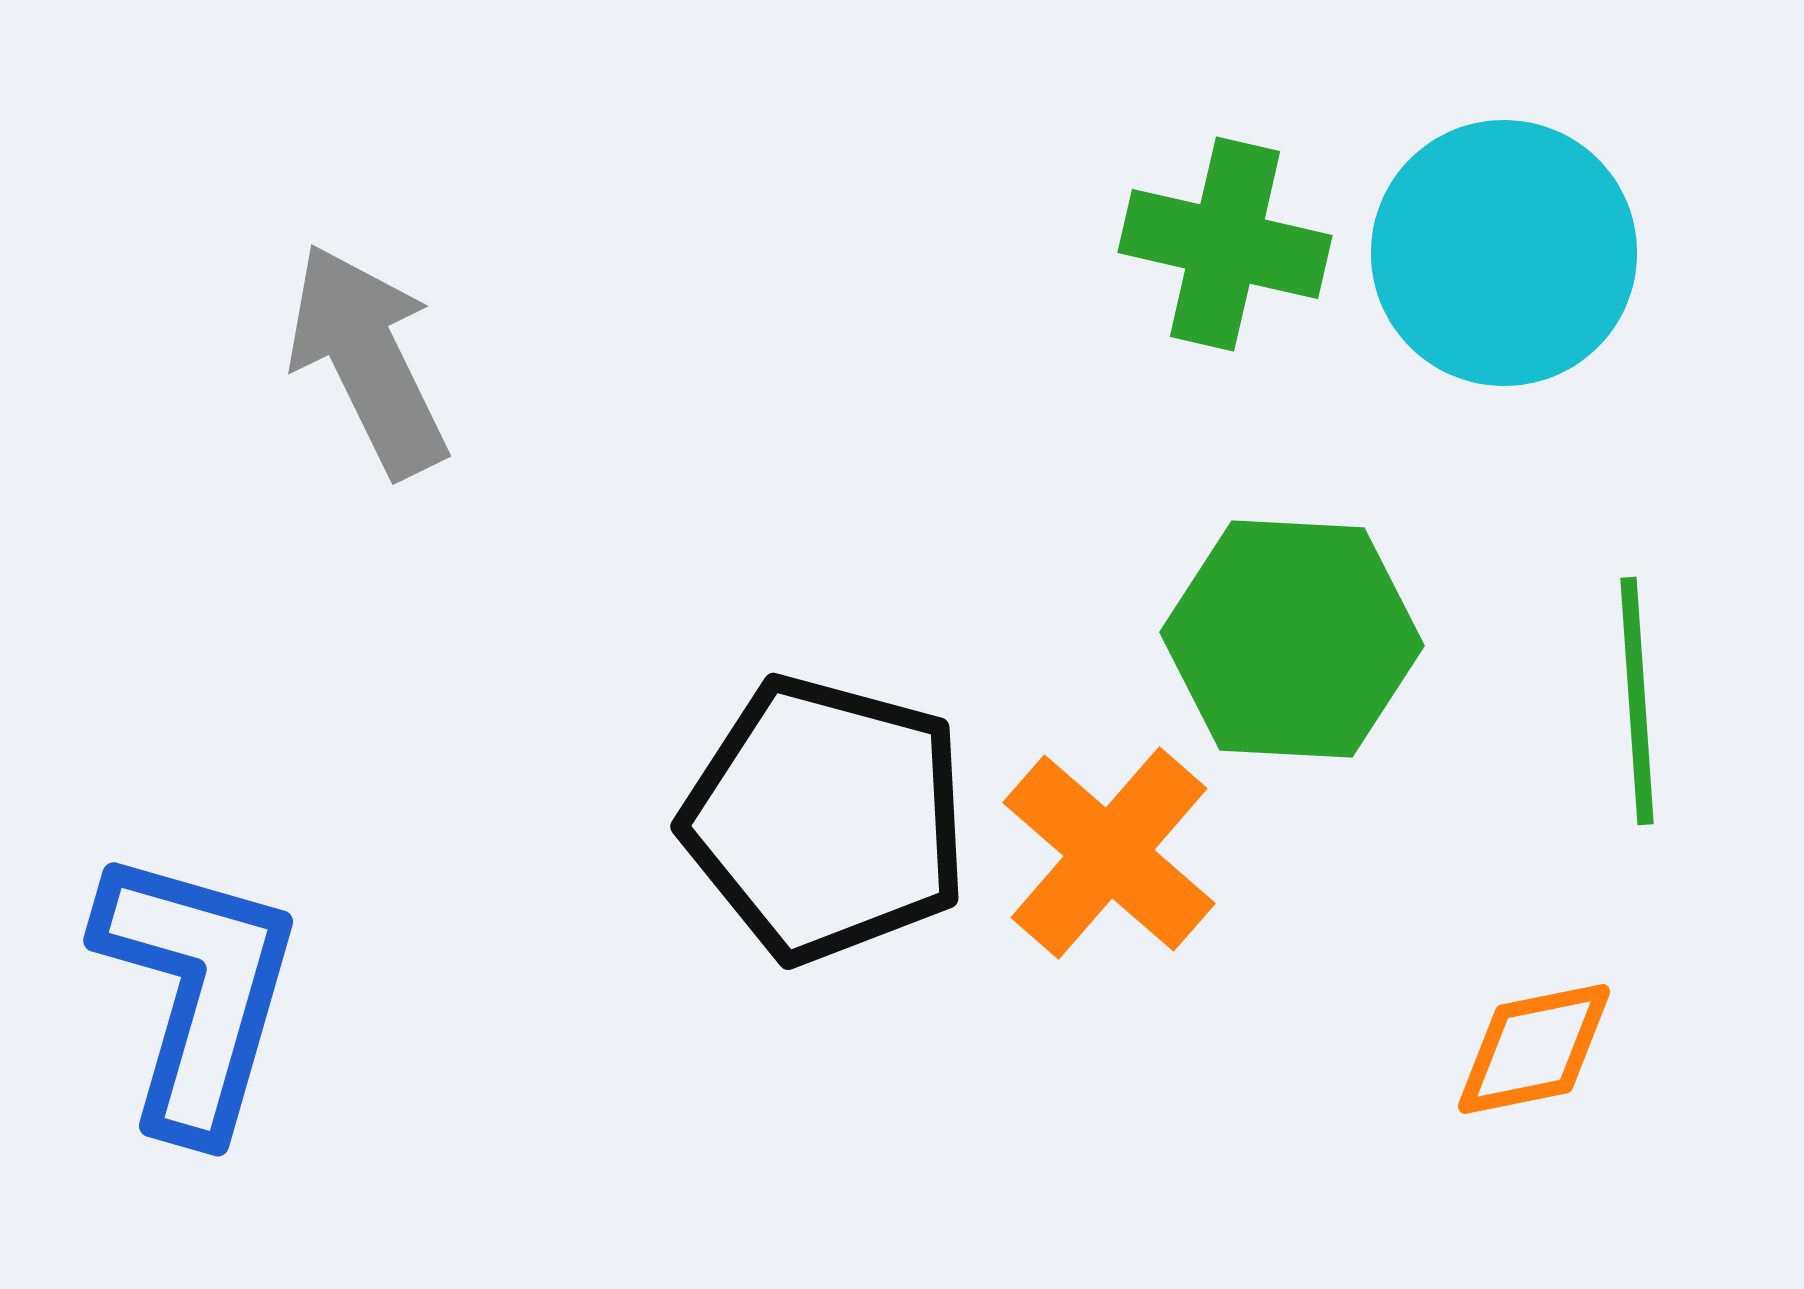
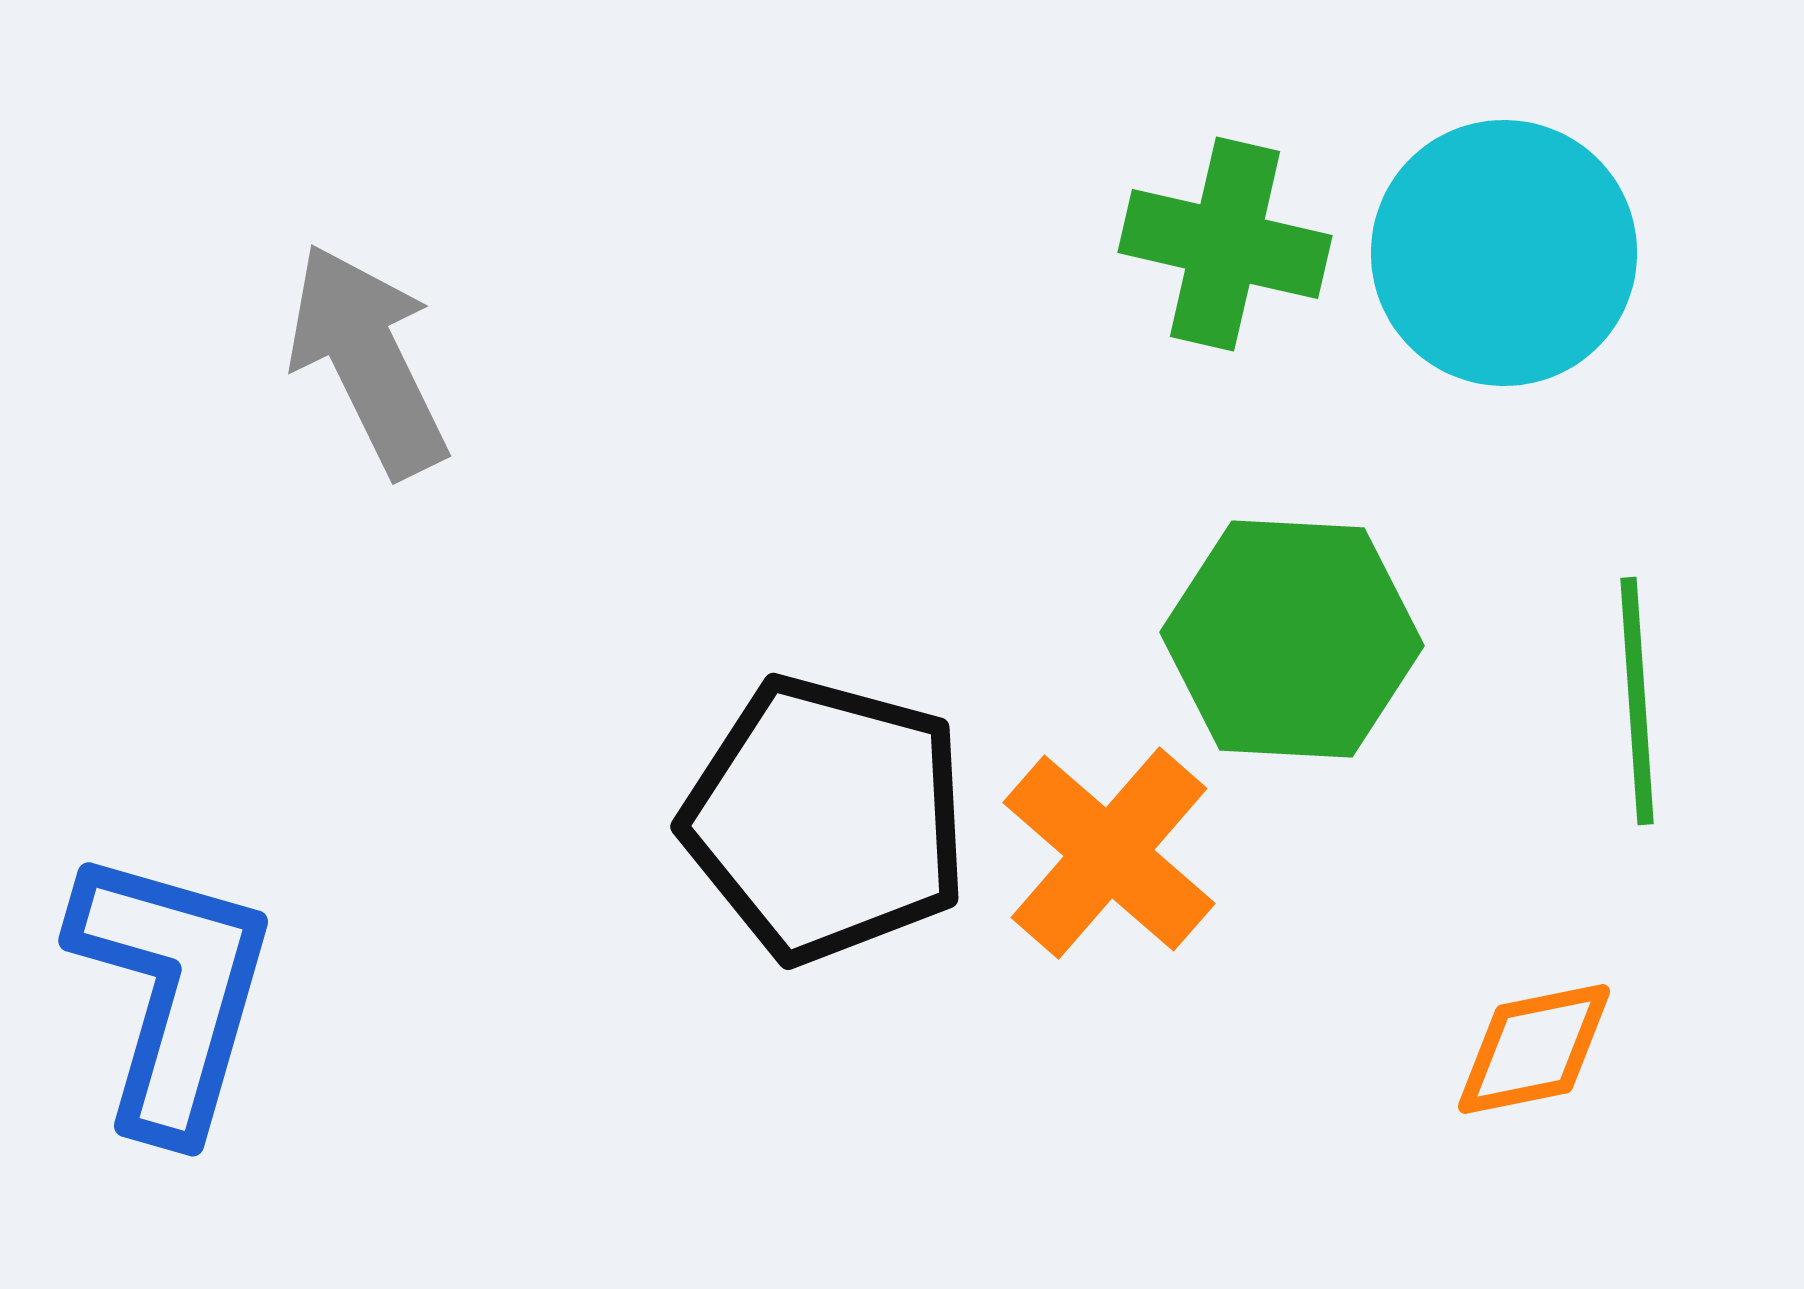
blue L-shape: moved 25 px left
